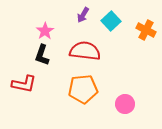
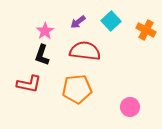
purple arrow: moved 5 px left, 7 px down; rotated 21 degrees clockwise
red L-shape: moved 5 px right
orange pentagon: moved 6 px left
pink circle: moved 5 px right, 3 px down
